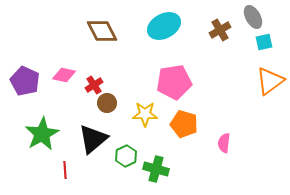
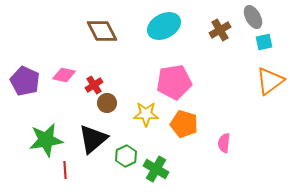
yellow star: moved 1 px right
green star: moved 4 px right, 6 px down; rotated 20 degrees clockwise
green cross: rotated 15 degrees clockwise
